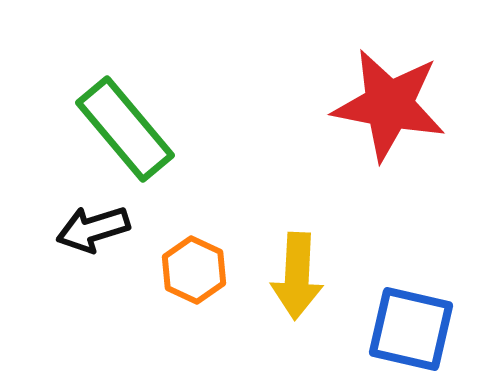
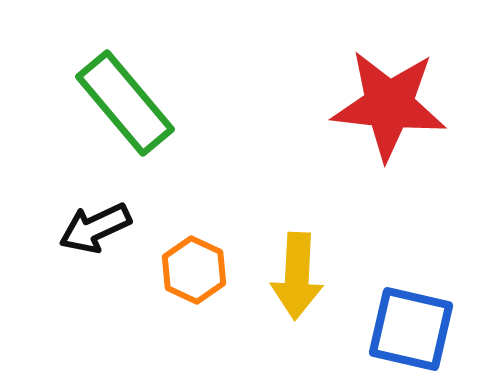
red star: rotated 5 degrees counterclockwise
green rectangle: moved 26 px up
black arrow: moved 2 px right, 1 px up; rotated 8 degrees counterclockwise
